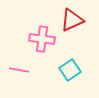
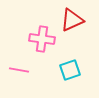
cyan square: rotated 15 degrees clockwise
